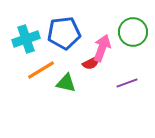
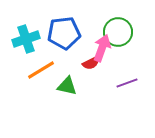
green circle: moved 15 px left
green triangle: moved 1 px right, 3 px down
